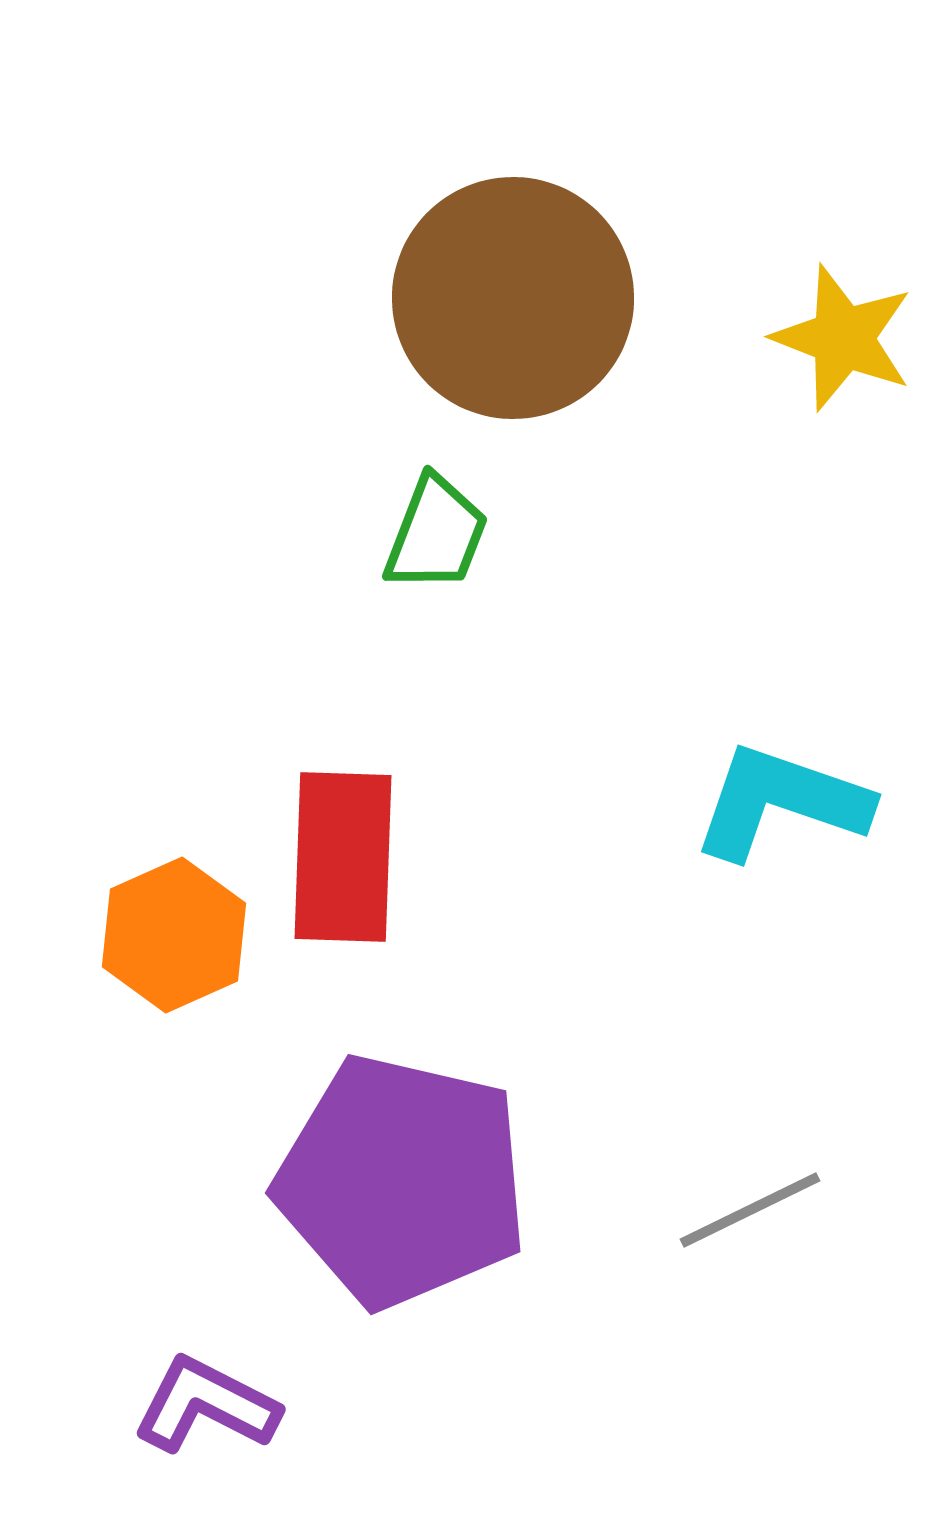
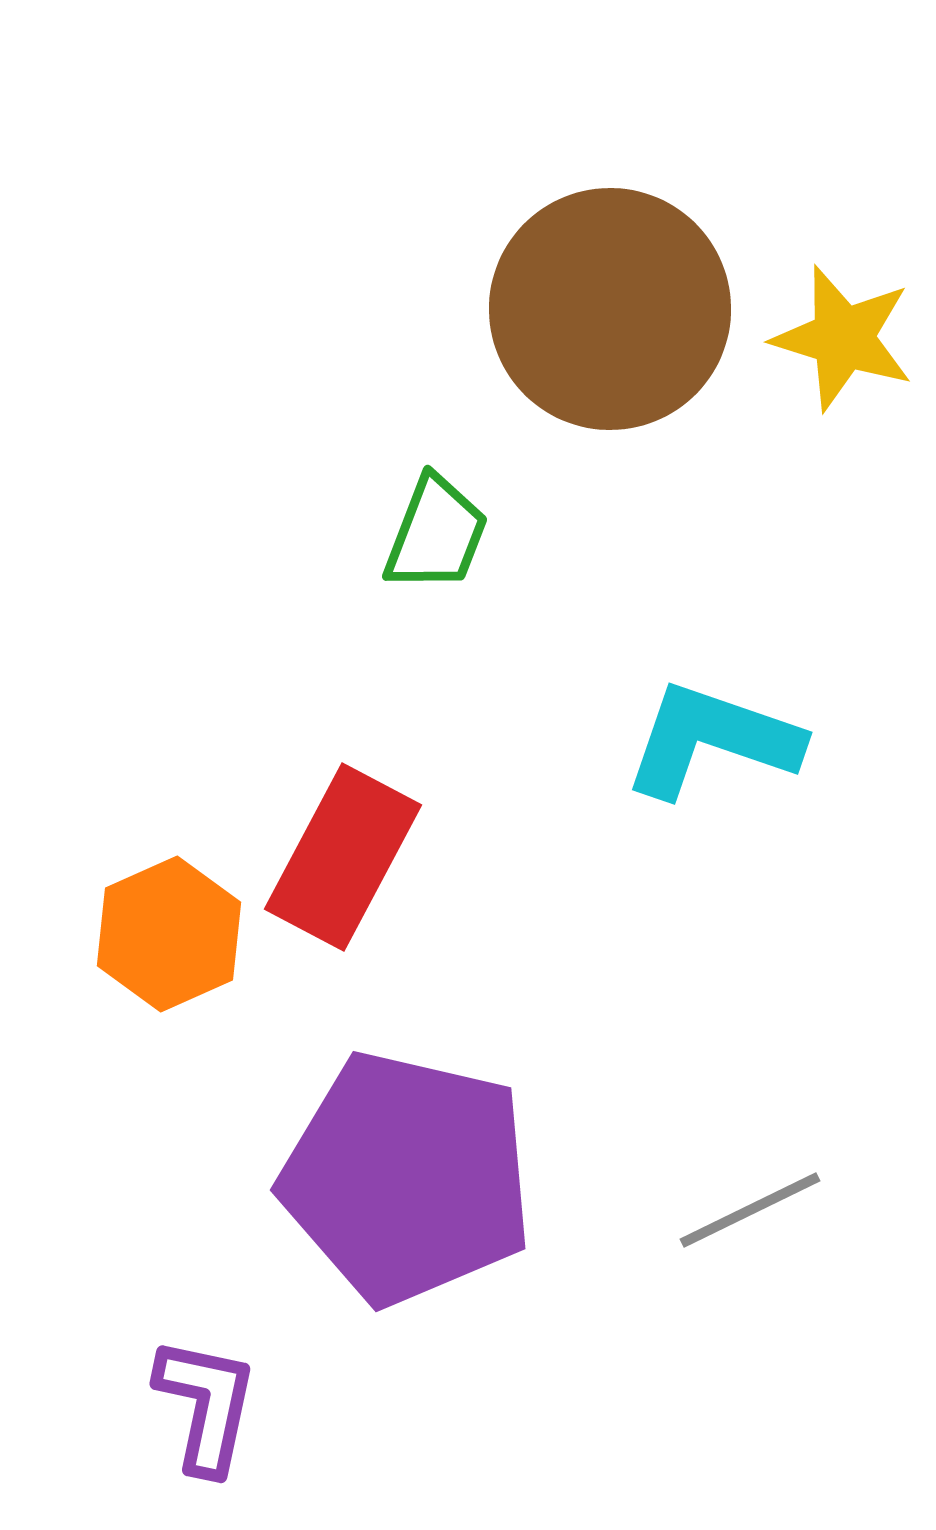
brown circle: moved 97 px right, 11 px down
yellow star: rotated 4 degrees counterclockwise
cyan L-shape: moved 69 px left, 62 px up
red rectangle: rotated 26 degrees clockwise
orange hexagon: moved 5 px left, 1 px up
purple pentagon: moved 5 px right, 3 px up
purple L-shape: rotated 75 degrees clockwise
